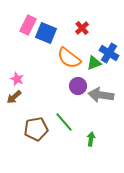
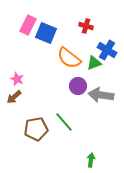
red cross: moved 4 px right, 2 px up; rotated 32 degrees counterclockwise
blue cross: moved 2 px left, 3 px up
green arrow: moved 21 px down
